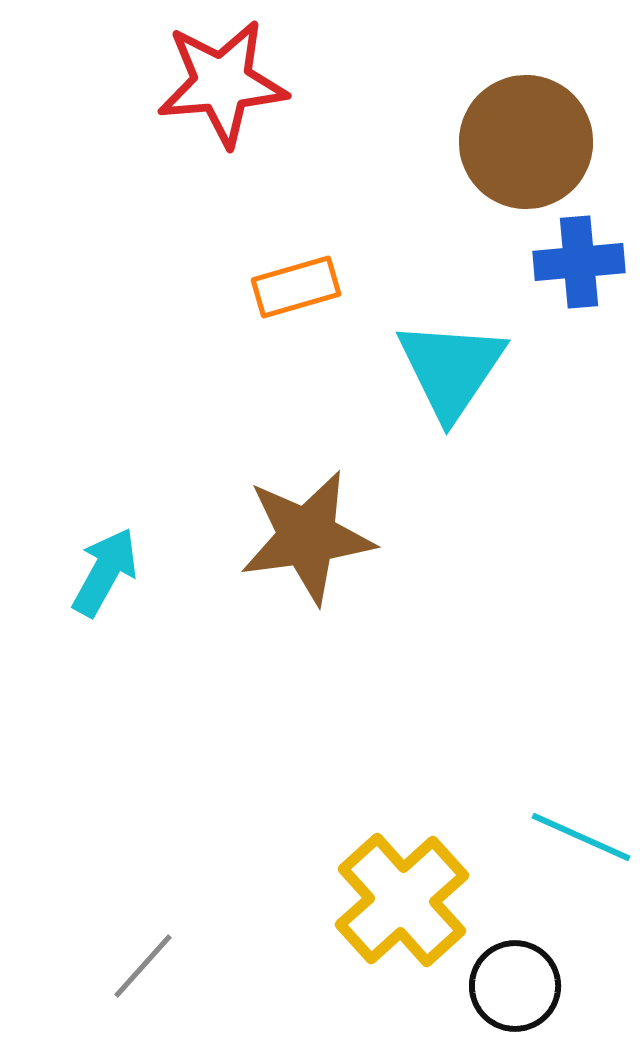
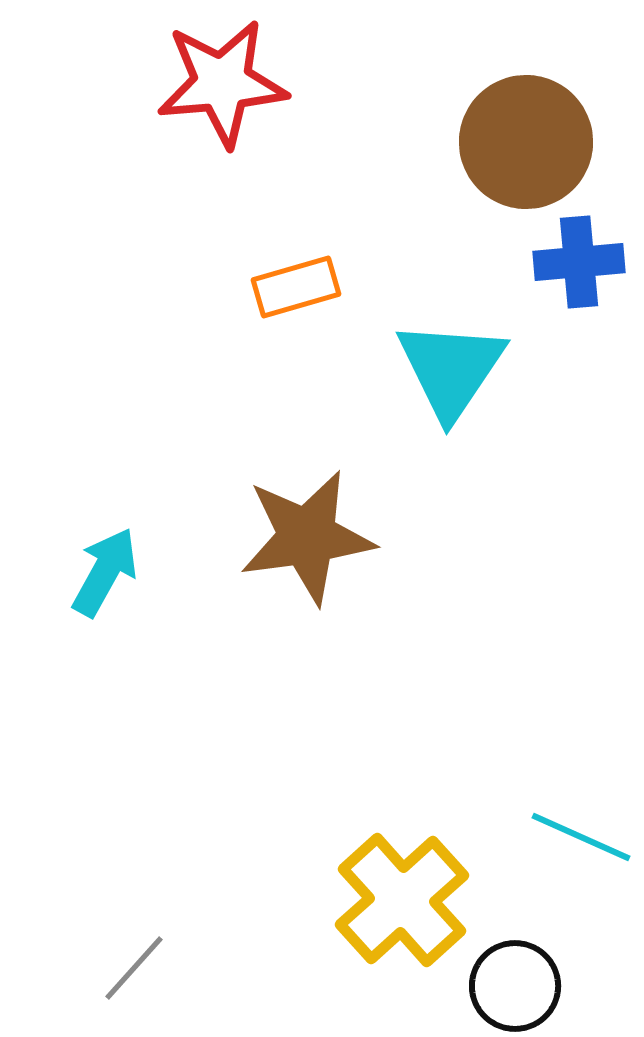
gray line: moved 9 px left, 2 px down
